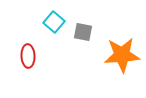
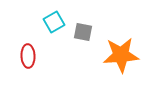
cyan square: rotated 20 degrees clockwise
orange star: moved 1 px left
